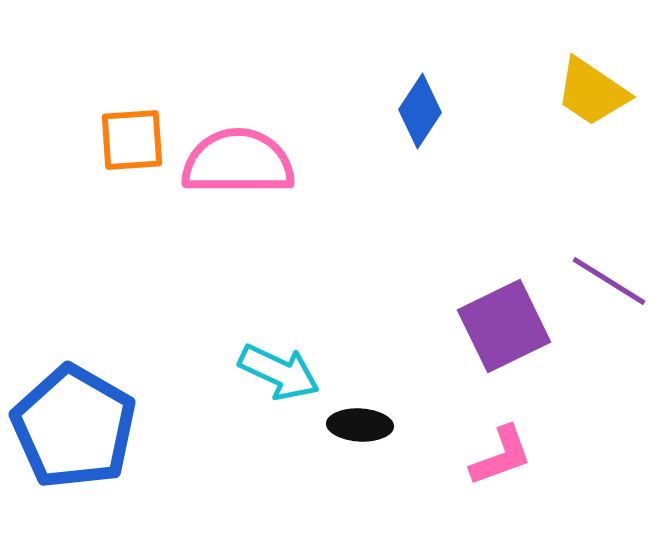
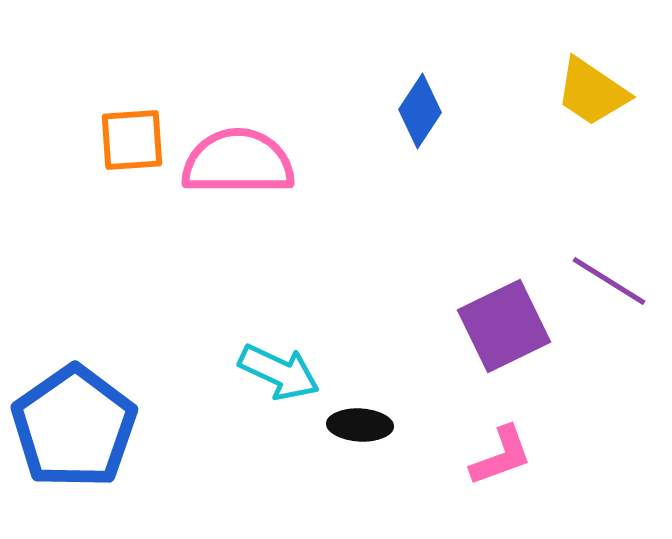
blue pentagon: rotated 7 degrees clockwise
